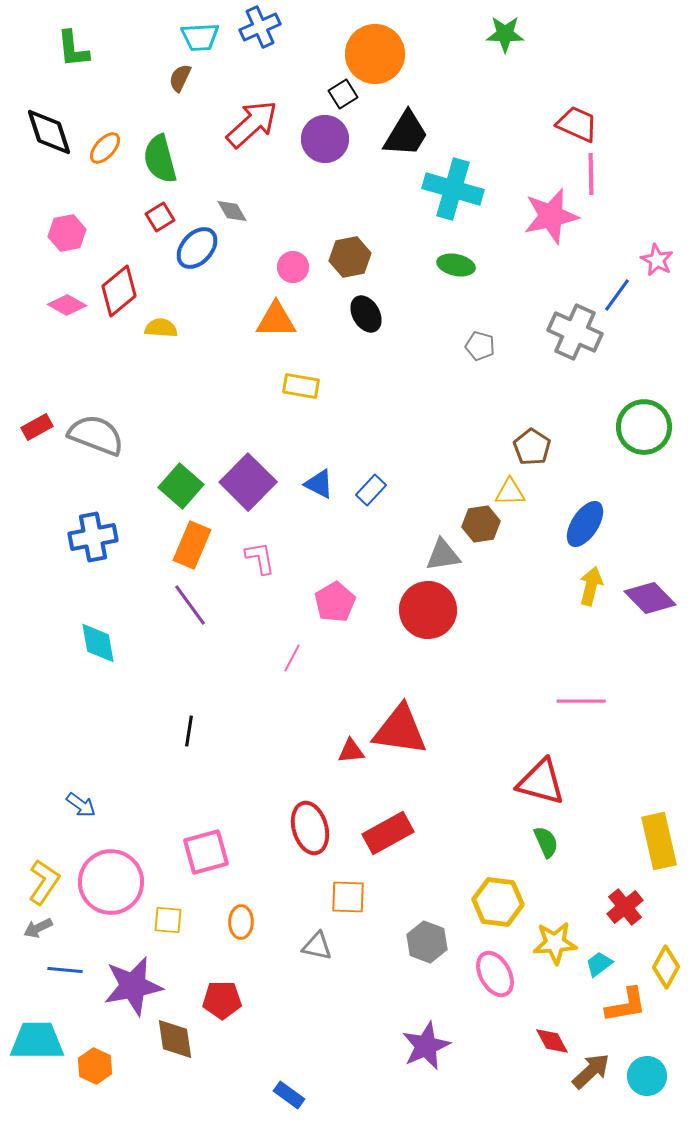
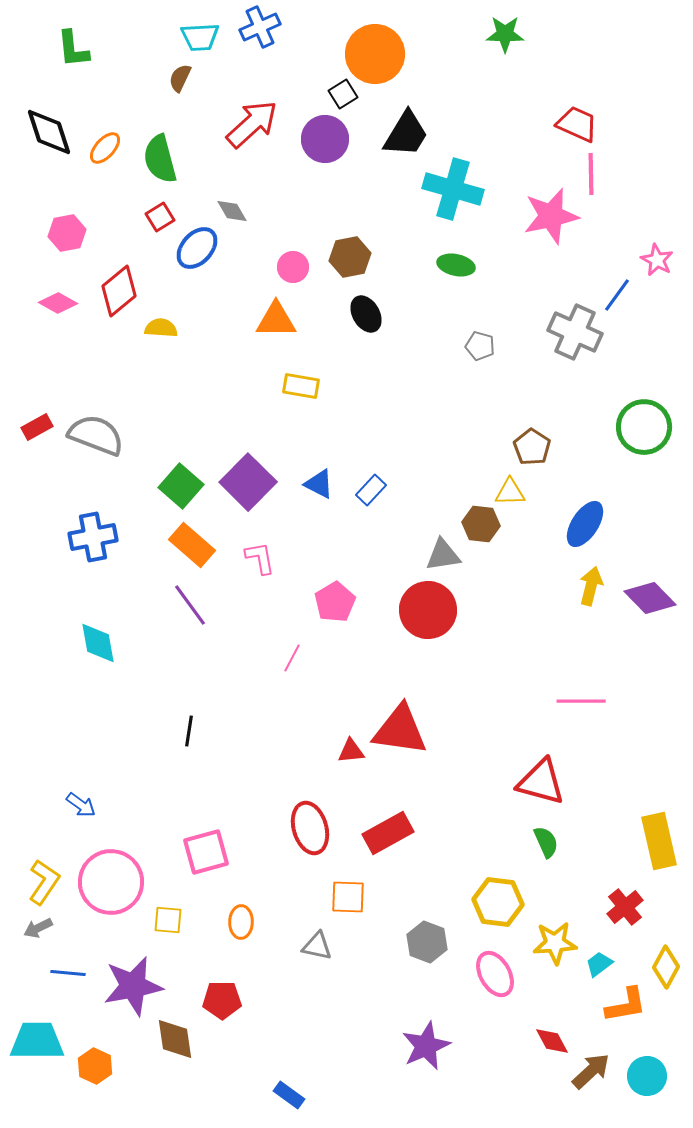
pink diamond at (67, 305): moved 9 px left, 2 px up
brown hexagon at (481, 524): rotated 15 degrees clockwise
orange rectangle at (192, 545): rotated 72 degrees counterclockwise
blue line at (65, 970): moved 3 px right, 3 px down
